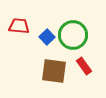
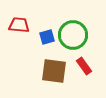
red trapezoid: moved 1 px up
blue square: rotated 28 degrees clockwise
